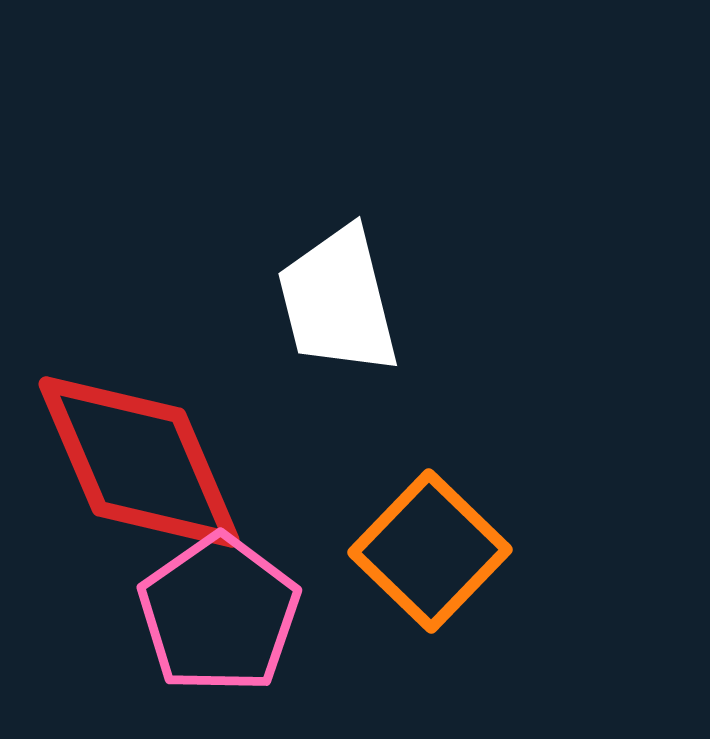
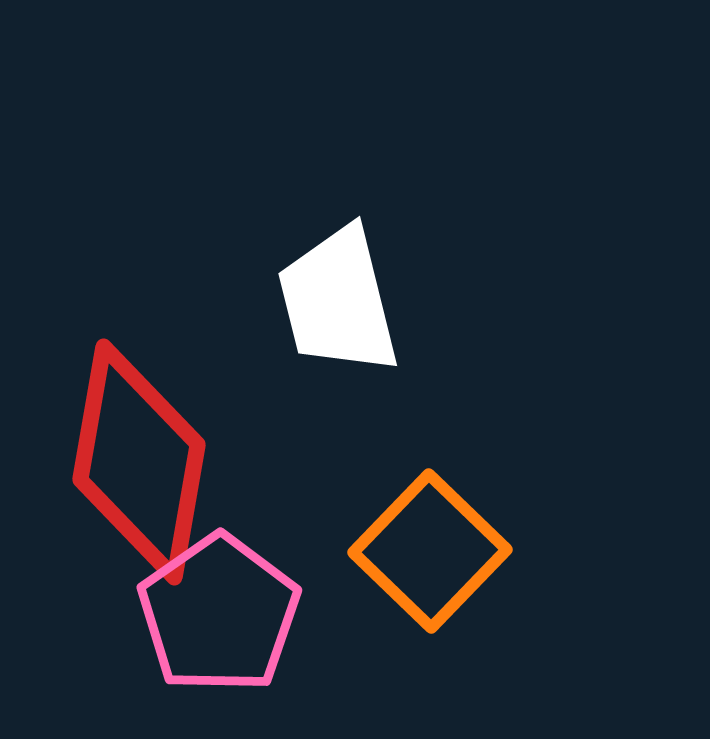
red diamond: rotated 33 degrees clockwise
